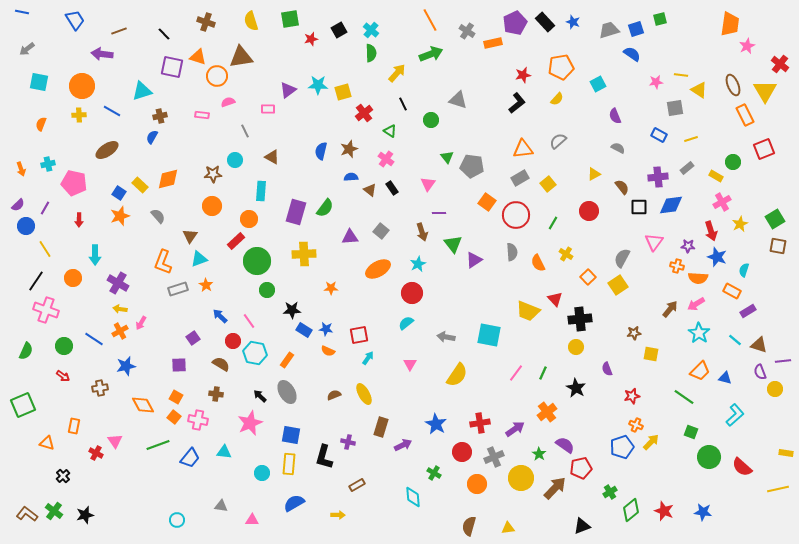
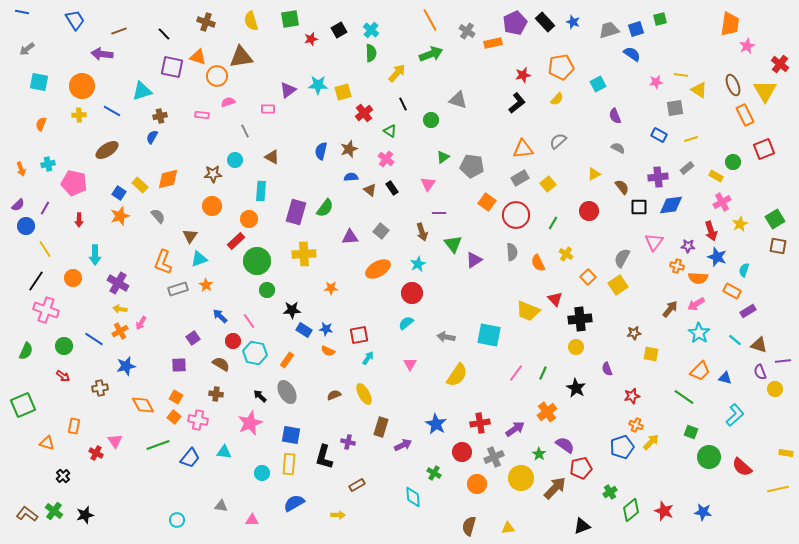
green triangle at (447, 157): moved 4 px left; rotated 32 degrees clockwise
